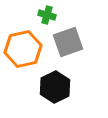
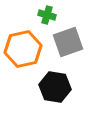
black hexagon: rotated 24 degrees counterclockwise
